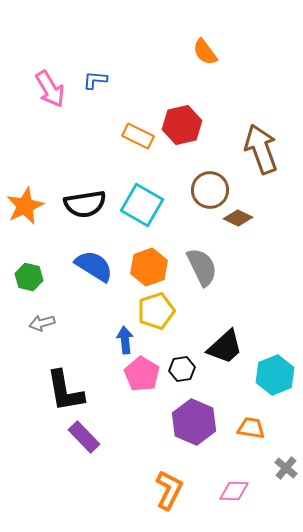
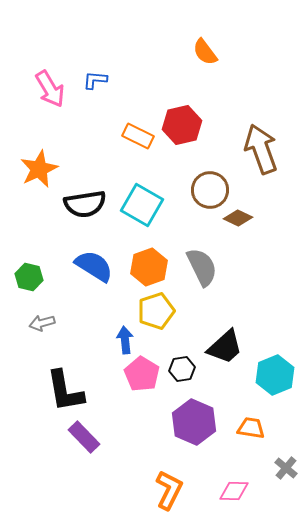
orange star: moved 14 px right, 37 px up
